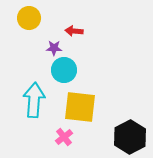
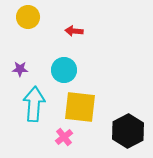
yellow circle: moved 1 px left, 1 px up
purple star: moved 34 px left, 21 px down
cyan arrow: moved 4 px down
black hexagon: moved 2 px left, 6 px up
